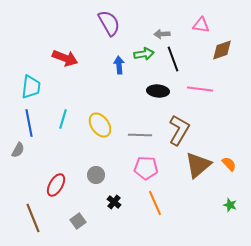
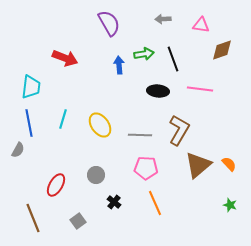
gray arrow: moved 1 px right, 15 px up
